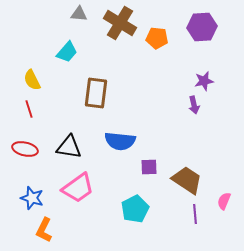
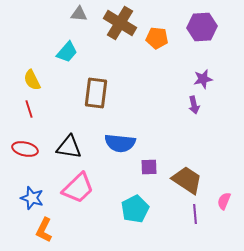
purple star: moved 1 px left, 2 px up
blue semicircle: moved 2 px down
pink trapezoid: rotated 8 degrees counterclockwise
